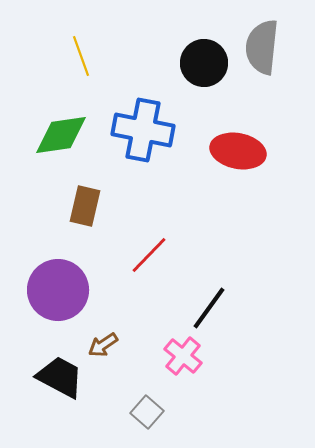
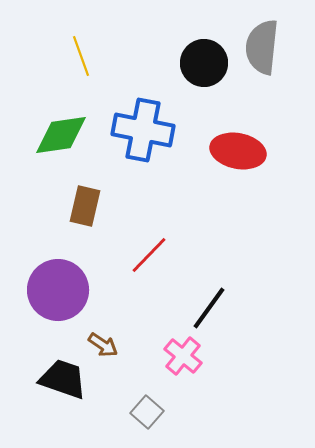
brown arrow: rotated 112 degrees counterclockwise
black trapezoid: moved 3 px right, 2 px down; rotated 9 degrees counterclockwise
